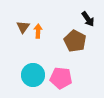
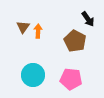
pink pentagon: moved 10 px right, 1 px down
